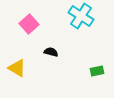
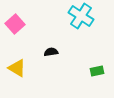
pink square: moved 14 px left
black semicircle: rotated 24 degrees counterclockwise
